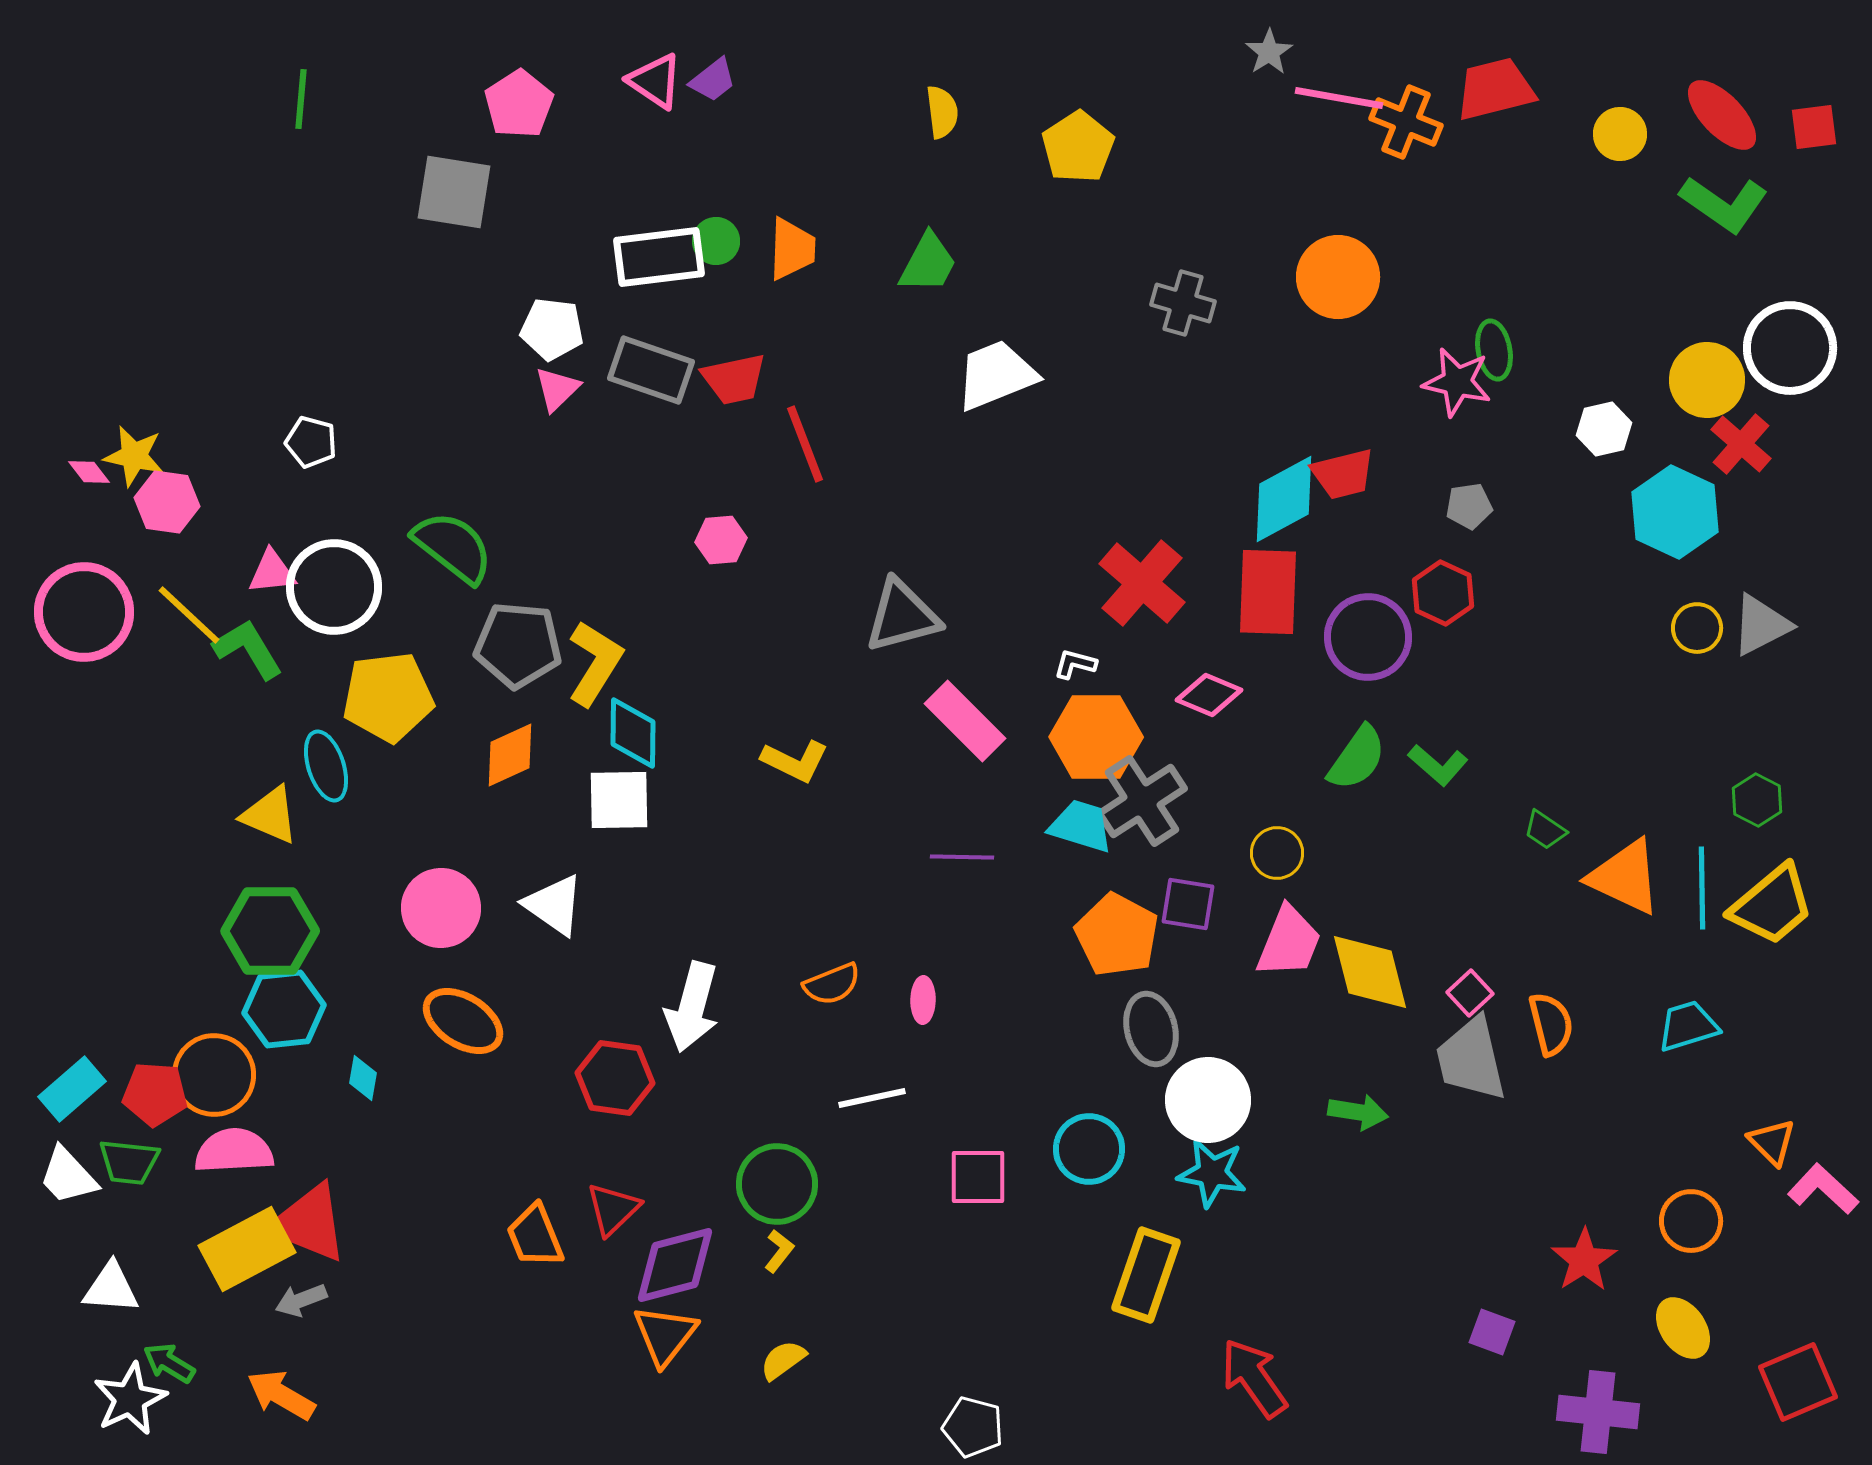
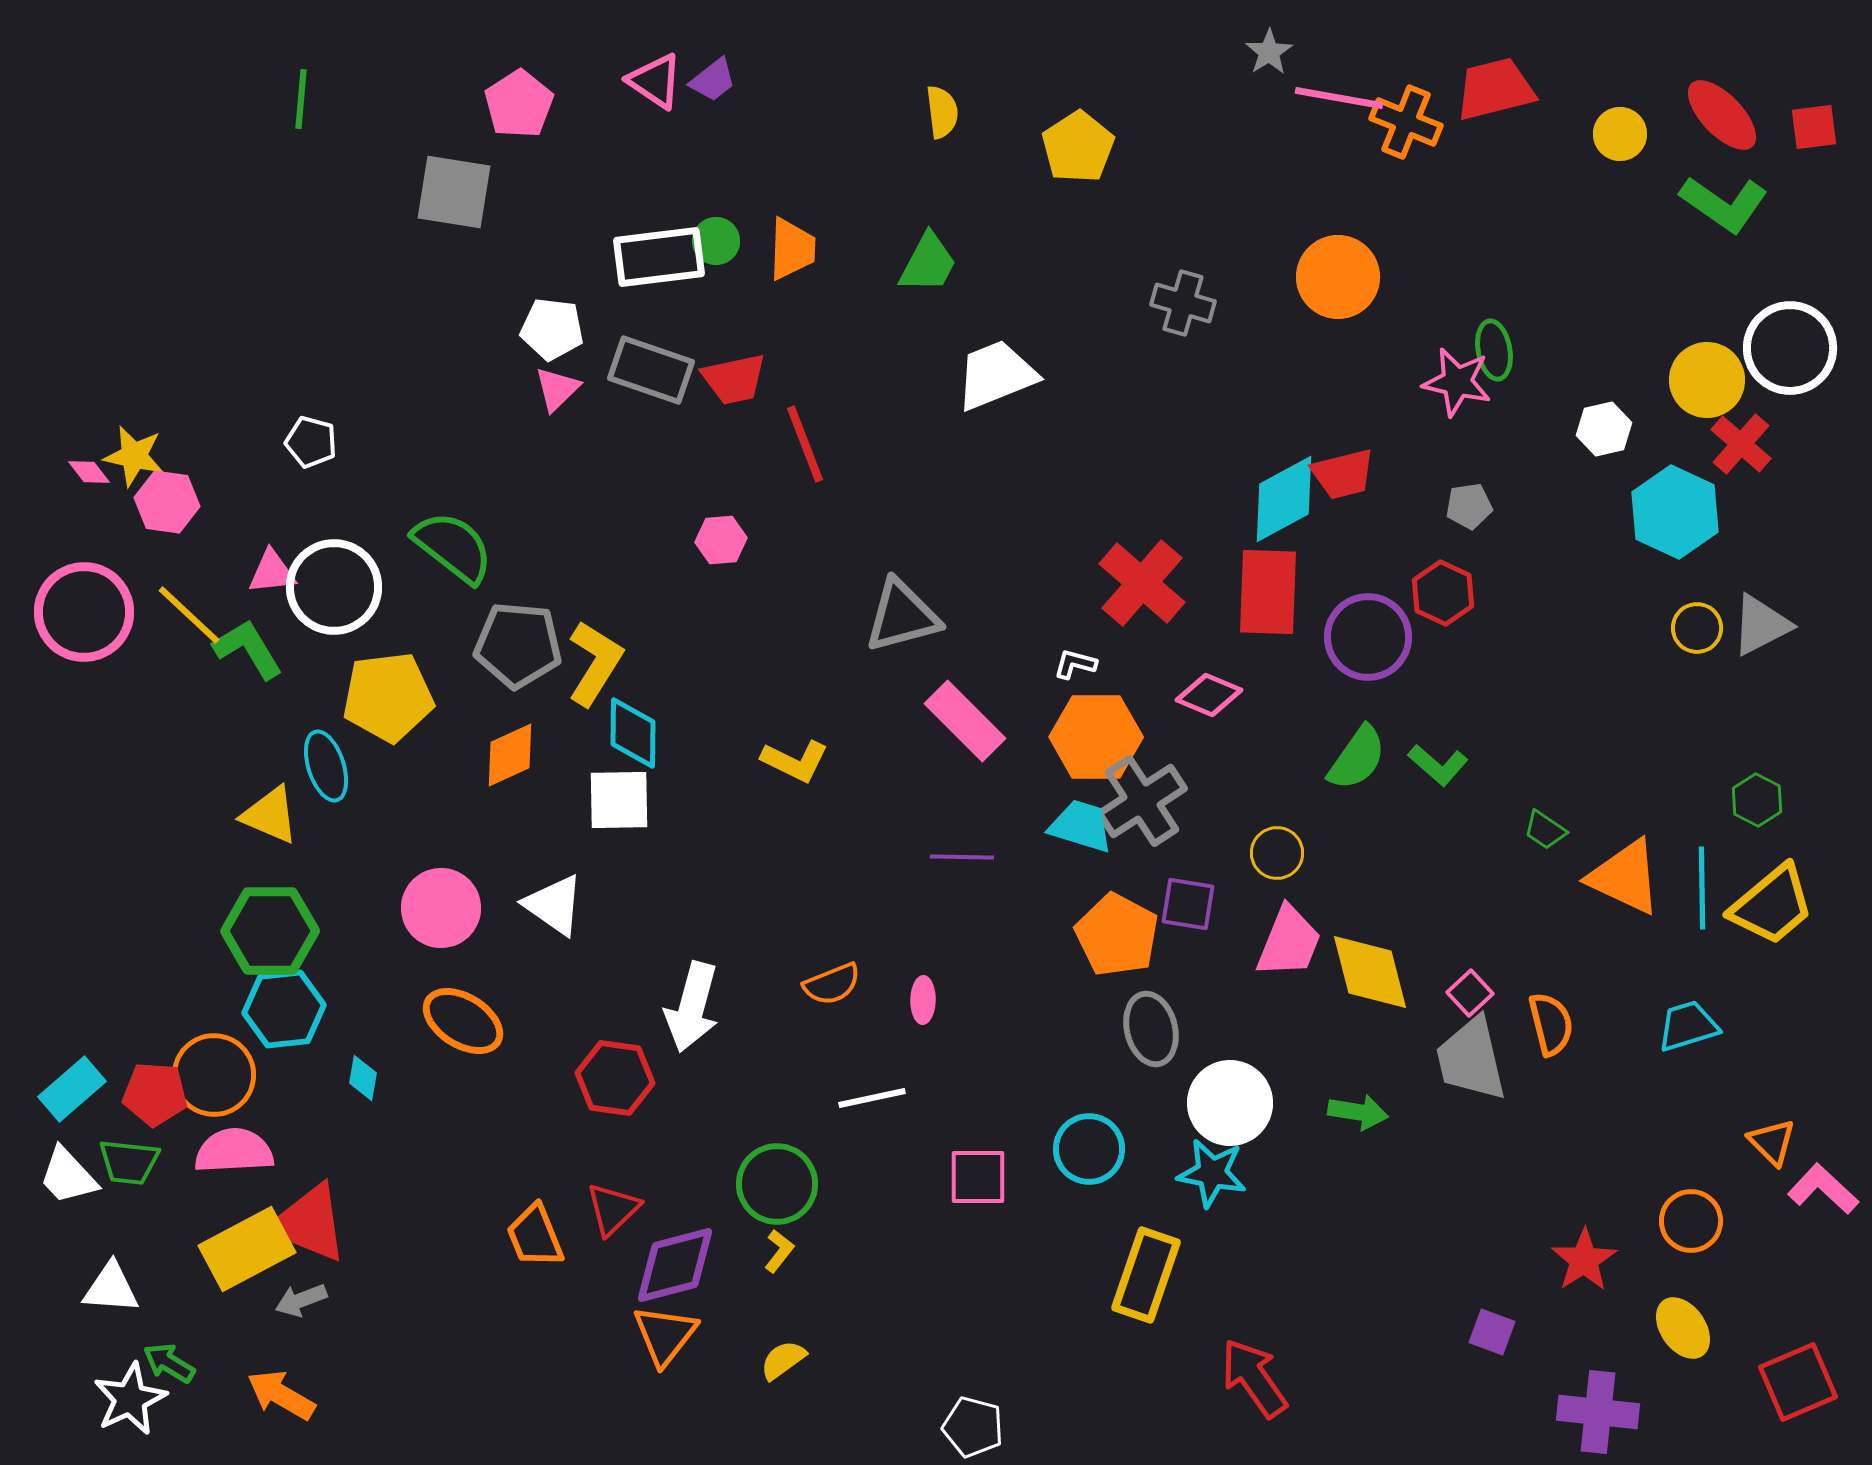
white circle at (1208, 1100): moved 22 px right, 3 px down
